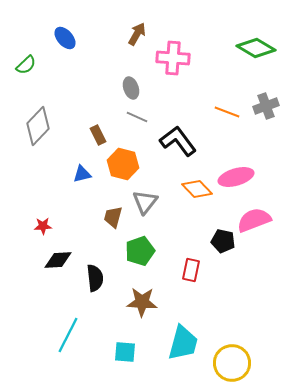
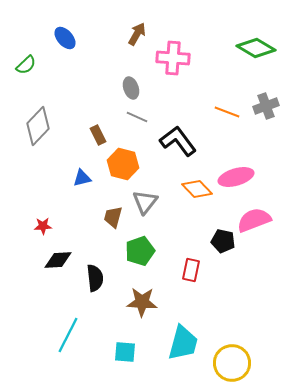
blue triangle: moved 4 px down
